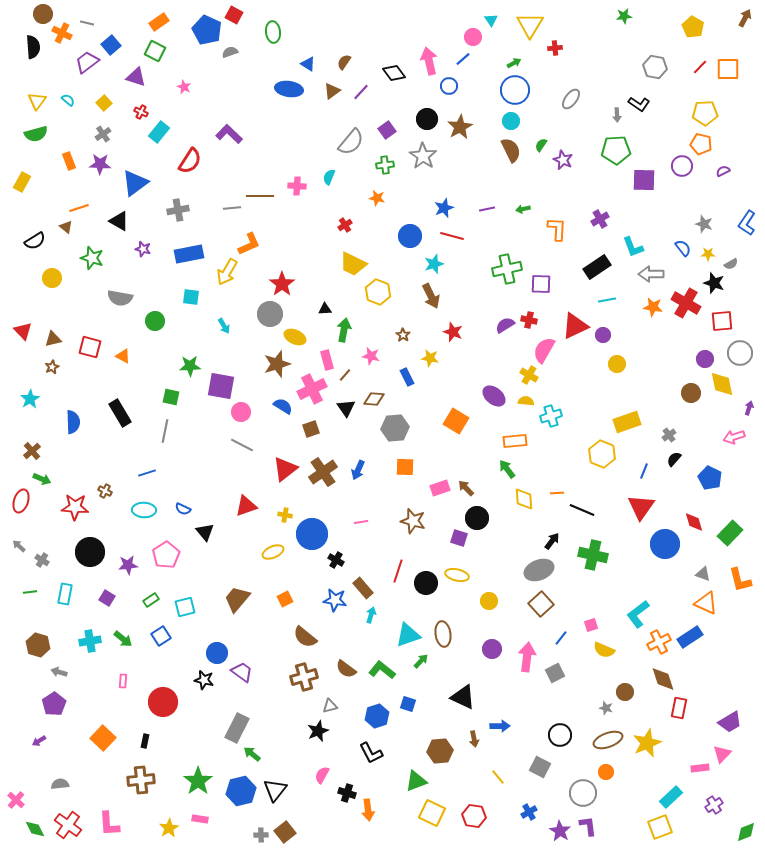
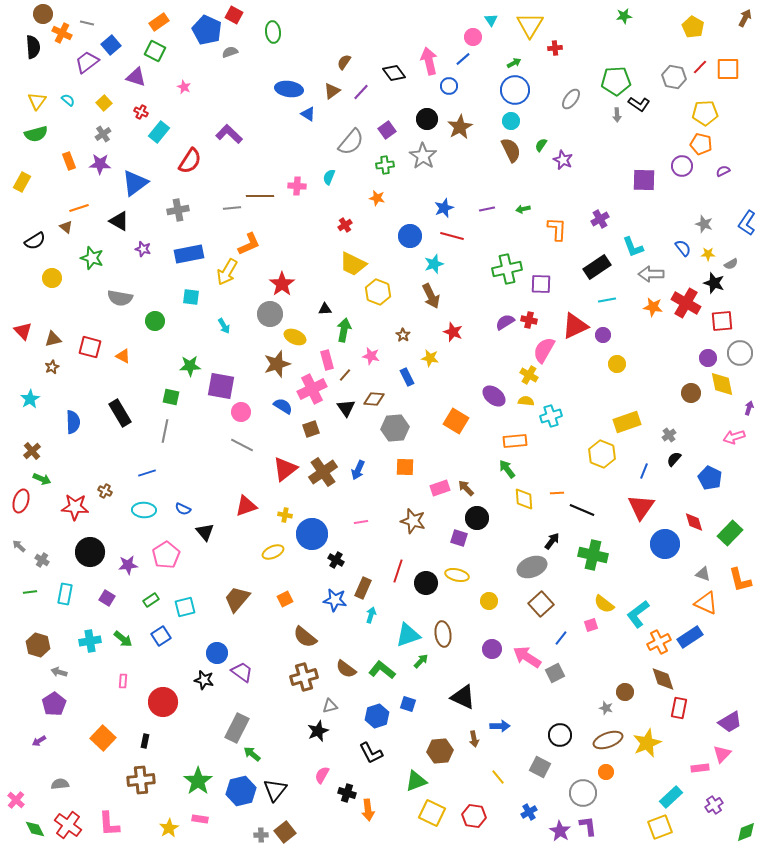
blue triangle at (308, 64): moved 50 px down
gray hexagon at (655, 67): moved 19 px right, 10 px down
green pentagon at (616, 150): moved 69 px up
purple semicircle at (505, 325): moved 3 px up
purple circle at (705, 359): moved 3 px right, 1 px up
gray ellipse at (539, 570): moved 7 px left, 3 px up
brown rectangle at (363, 588): rotated 65 degrees clockwise
yellow semicircle at (604, 650): moved 46 px up; rotated 15 degrees clockwise
pink arrow at (527, 657): rotated 64 degrees counterclockwise
